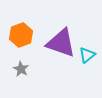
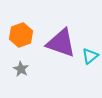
cyan triangle: moved 3 px right, 1 px down
